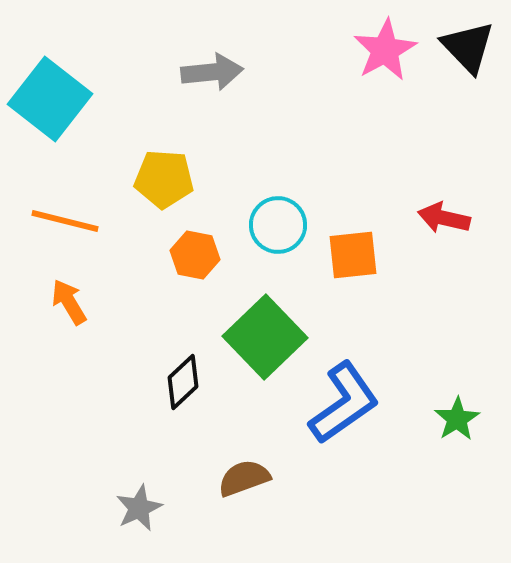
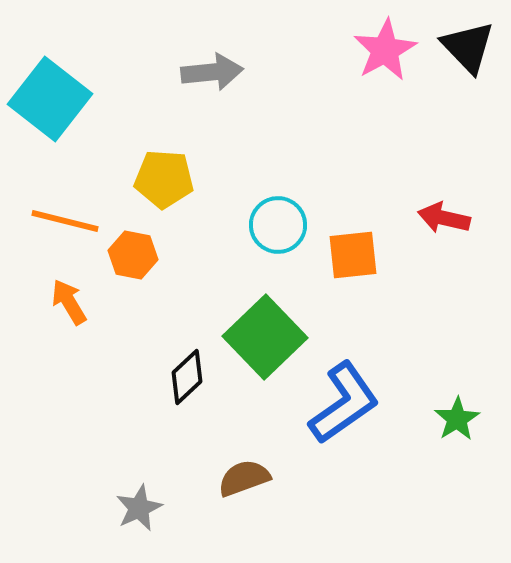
orange hexagon: moved 62 px left
black diamond: moved 4 px right, 5 px up
